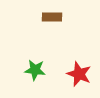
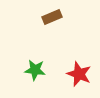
brown rectangle: rotated 24 degrees counterclockwise
